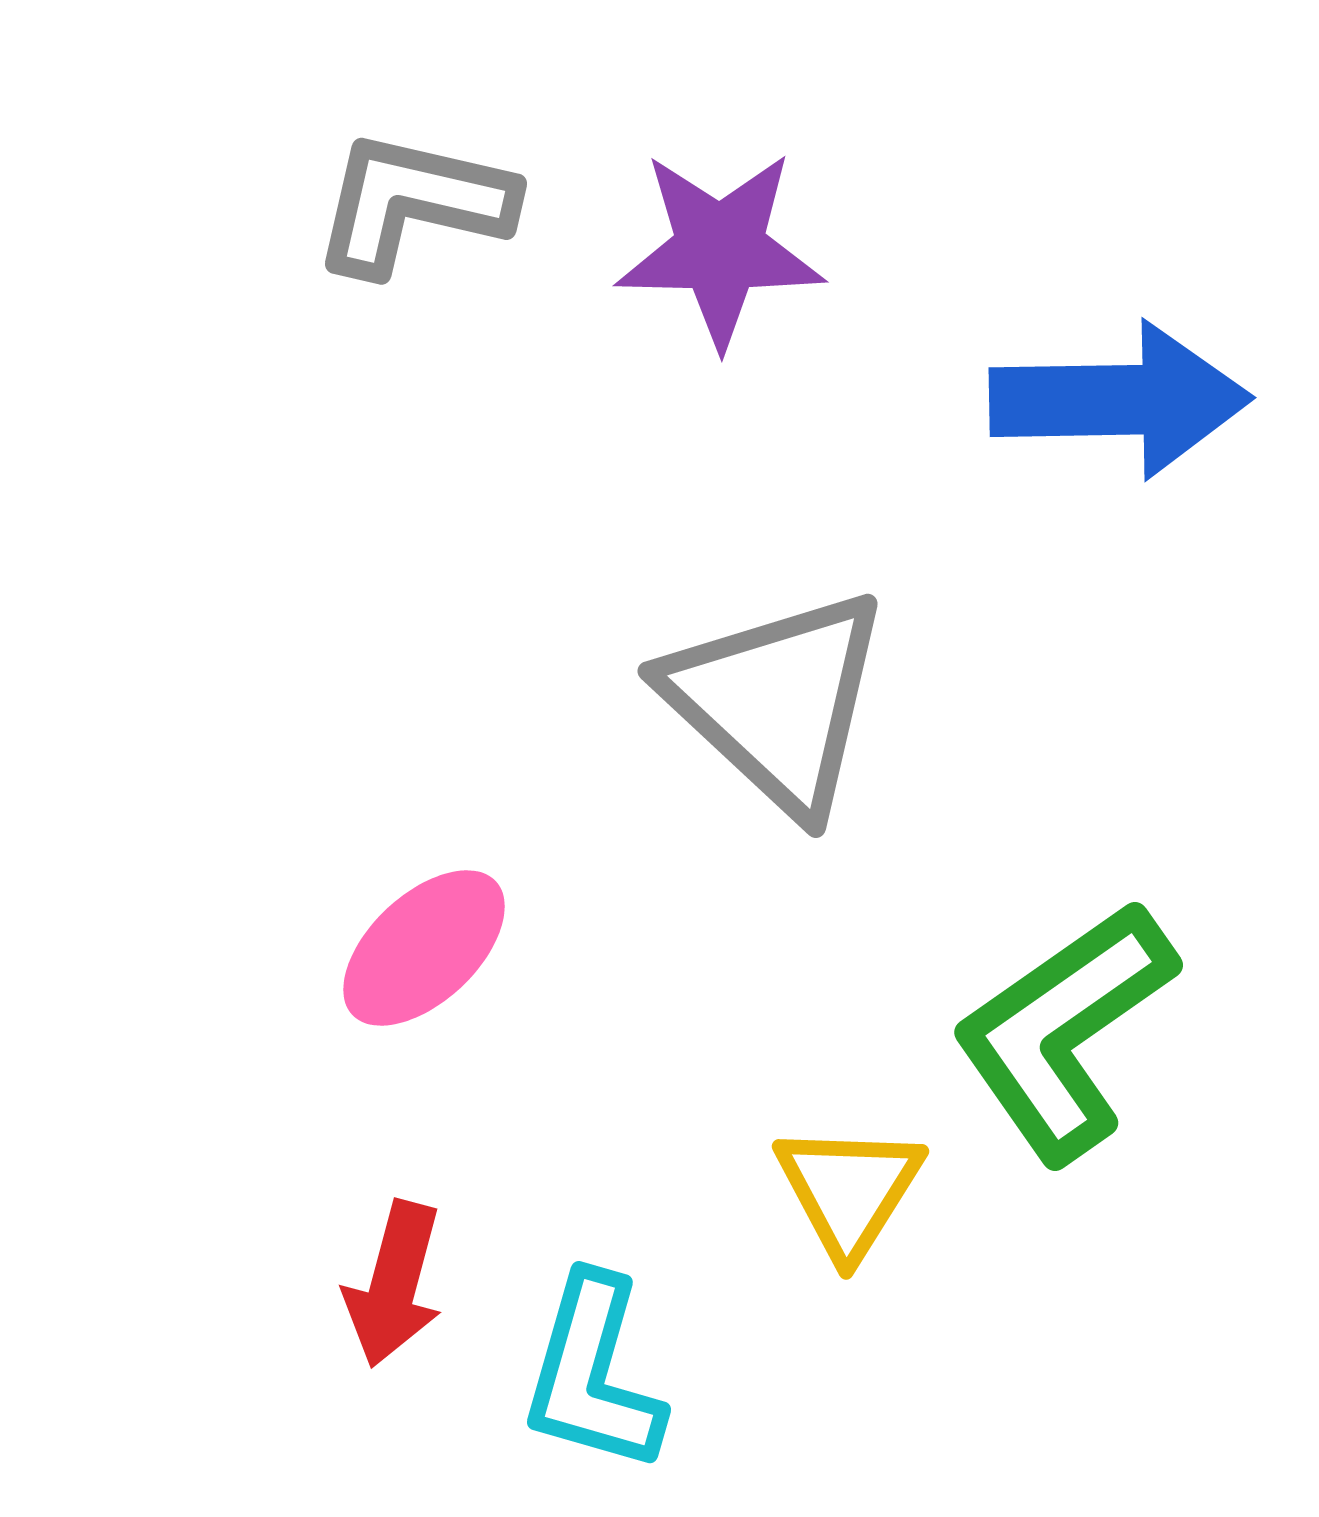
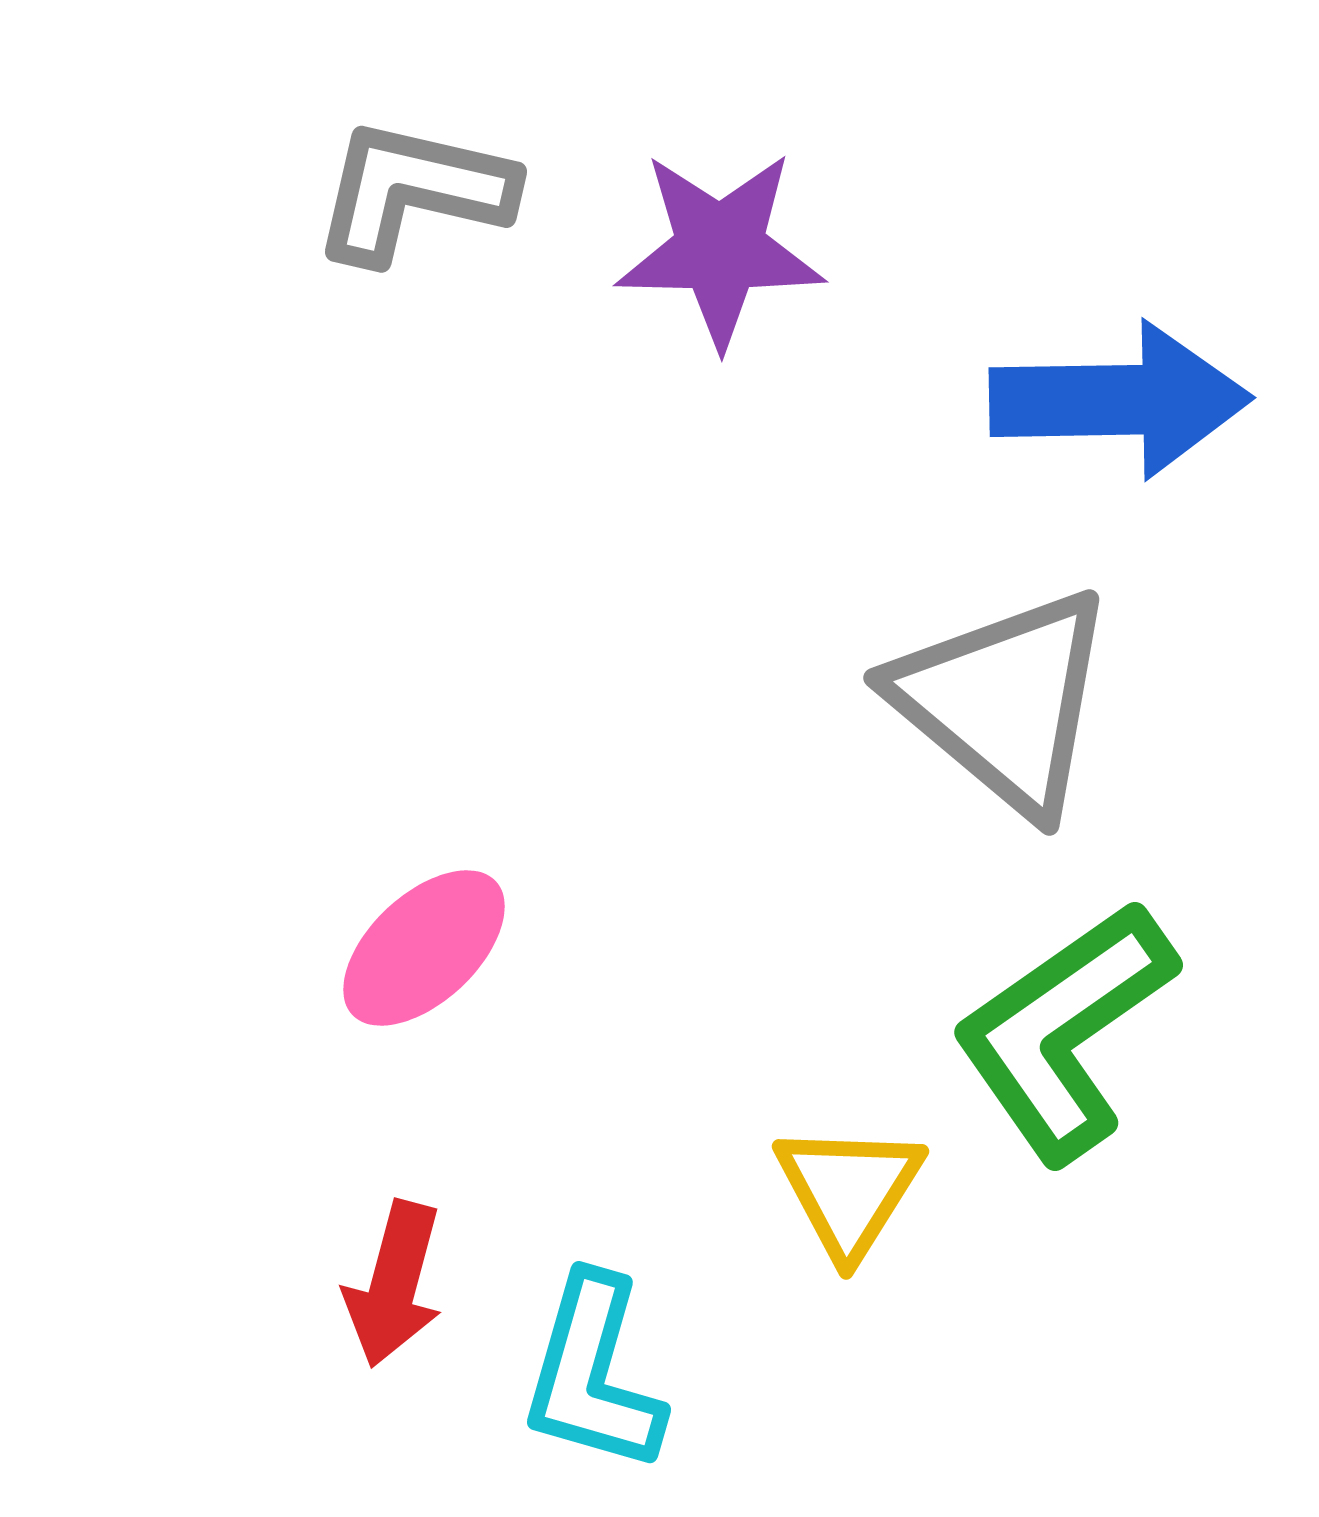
gray L-shape: moved 12 px up
gray triangle: moved 227 px right; rotated 3 degrees counterclockwise
